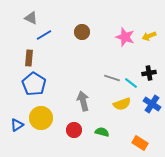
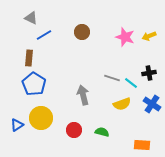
gray arrow: moved 6 px up
orange rectangle: moved 2 px right, 2 px down; rotated 28 degrees counterclockwise
